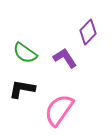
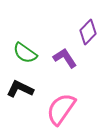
black L-shape: moved 2 px left; rotated 16 degrees clockwise
pink semicircle: moved 2 px right, 1 px up
